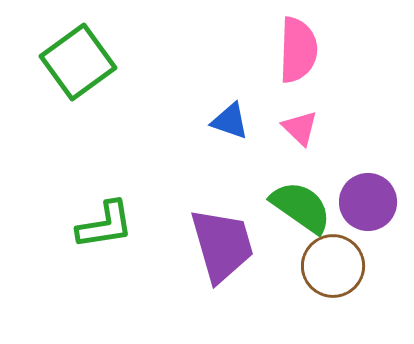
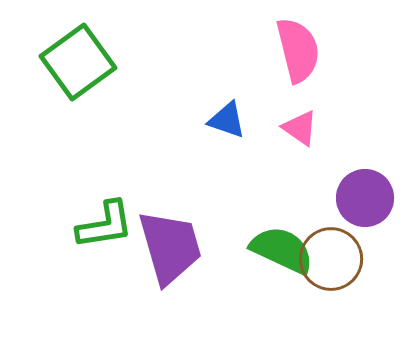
pink semicircle: rotated 16 degrees counterclockwise
blue triangle: moved 3 px left, 1 px up
pink triangle: rotated 9 degrees counterclockwise
purple circle: moved 3 px left, 4 px up
green semicircle: moved 19 px left, 43 px down; rotated 10 degrees counterclockwise
purple trapezoid: moved 52 px left, 2 px down
brown circle: moved 2 px left, 7 px up
